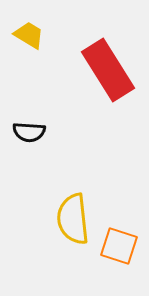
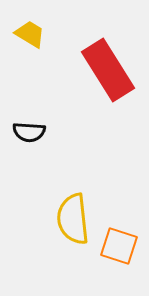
yellow trapezoid: moved 1 px right, 1 px up
